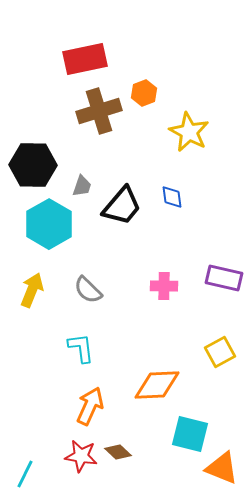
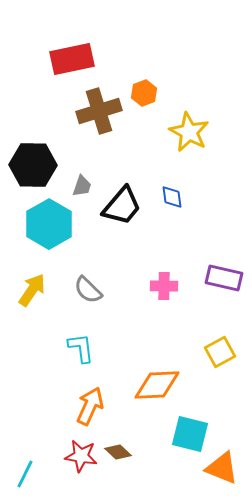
red rectangle: moved 13 px left
yellow arrow: rotated 12 degrees clockwise
